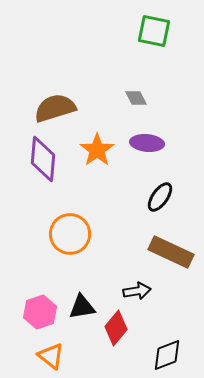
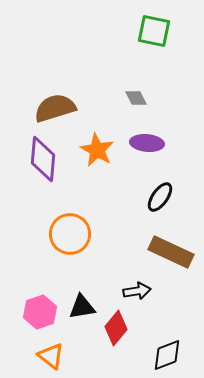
orange star: rotated 8 degrees counterclockwise
